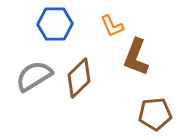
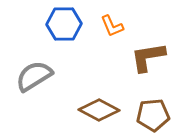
blue hexagon: moved 9 px right
brown L-shape: moved 12 px right; rotated 60 degrees clockwise
brown diamond: moved 20 px right, 32 px down; rotated 72 degrees clockwise
brown pentagon: moved 2 px left, 1 px down
